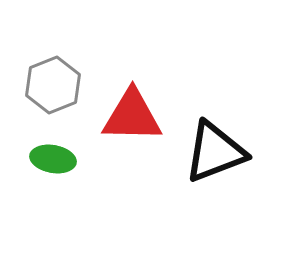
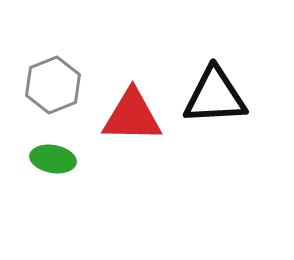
black triangle: moved 56 px up; rotated 18 degrees clockwise
